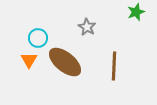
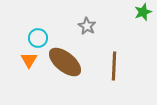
green star: moved 7 px right
gray star: moved 1 px up
